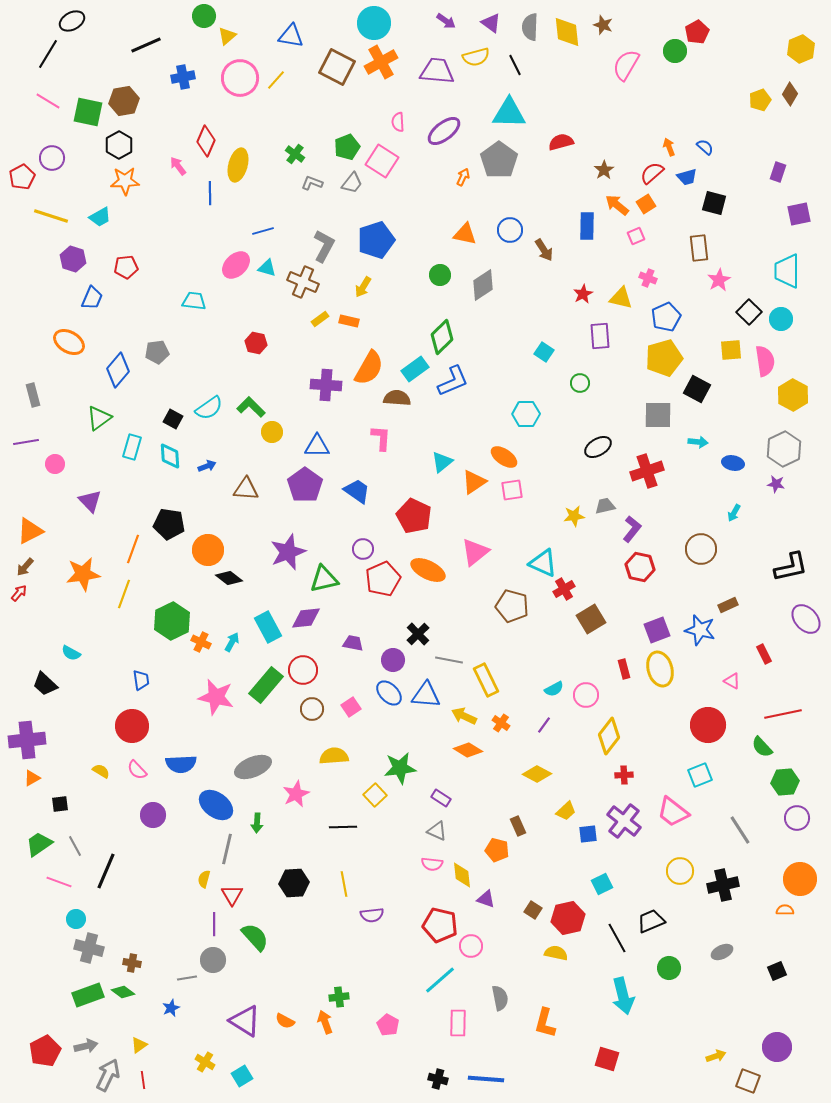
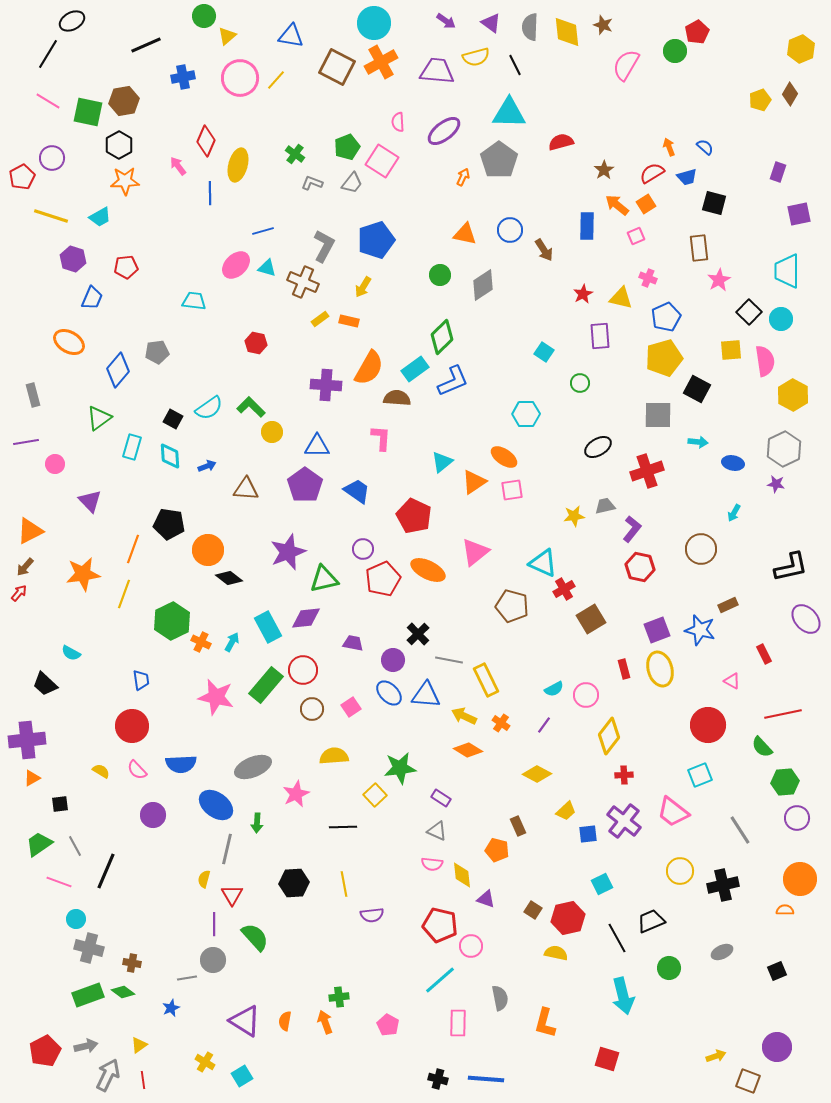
red semicircle at (652, 173): rotated 10 degrees clockwise
orange semicircle at (285, 1021): rotated 72 degrees clockwise
